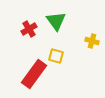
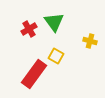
green triangle: moved 2 px left, 1 px down
yellow cross: moved 2 px left
yellow square: rotated 14 degrees clockwise
